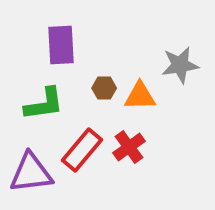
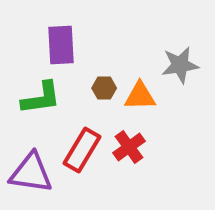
green L-shape: moved 3 px left, 6 px up
red rectangle: rotated 9 degrees counterclockwise
purple triangle: rotated 15 degrees clockwise
